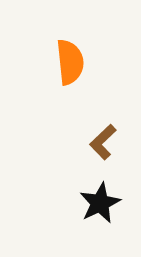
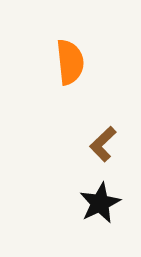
brown L-shape: moved 2 px down
